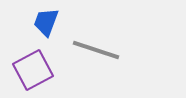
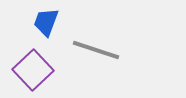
purple square: rotated 15 degrees counterclockwise
